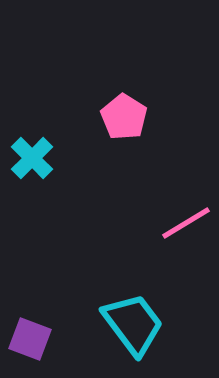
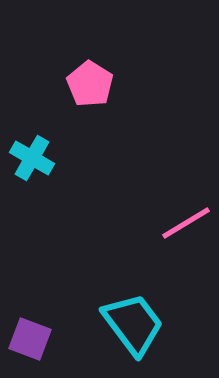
pink pentagon: moved 34 px left, 33 px up
cyan cross: rotated 15 degrees counterclockwise
